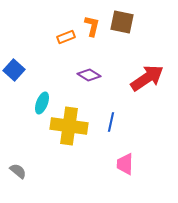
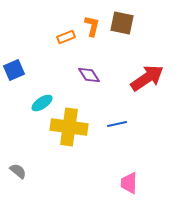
brown square: moved 1 px down
blue square: rotated 25 degrees clockwise
purple diamond: rotated 25 degrees clockwise
cyan ellipse: rotated 35 degrees clockwise
blue line: moved 6 px right, 2 px down; rotated 66 degrees clockwise
yellow cross: moved 1 px down
pink trapezoid: moved 4 px right, 19 px down
